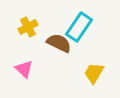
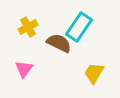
pink triangle: rotated 24 degrees clockwise
